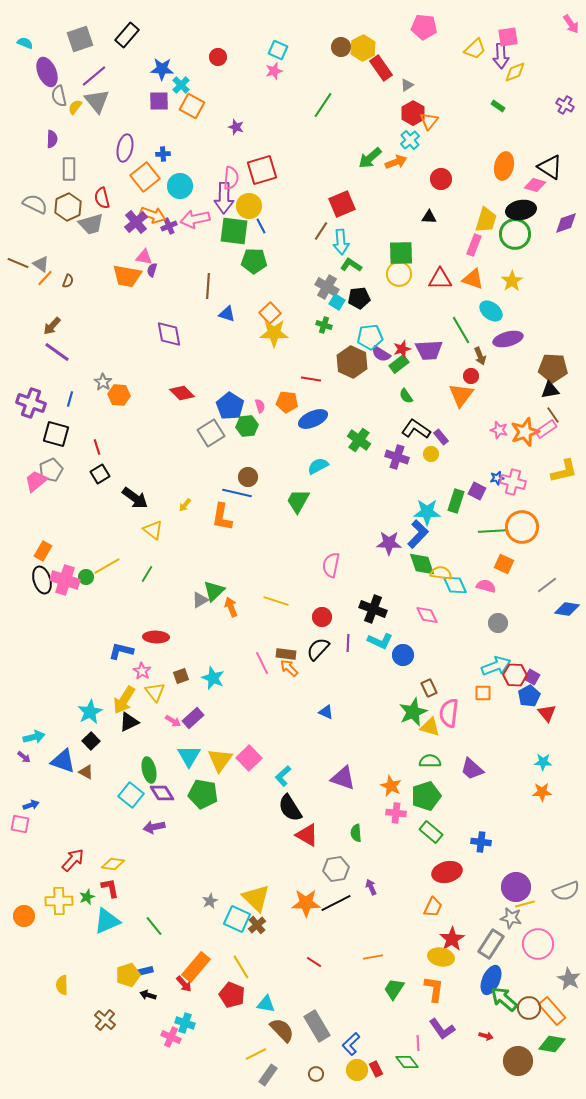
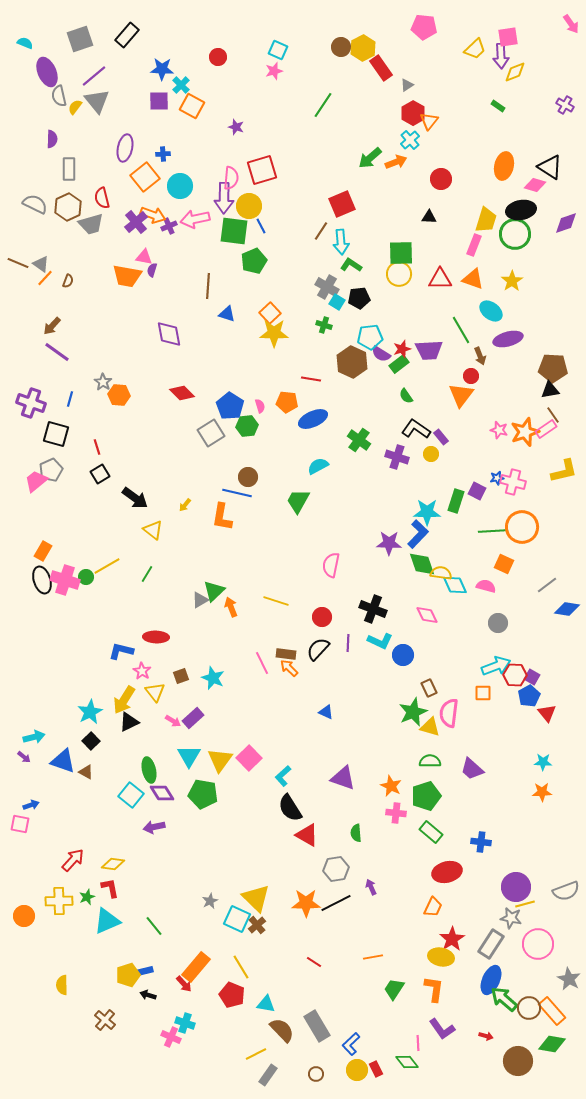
green pentagon at (254, 261): rotated 25 degrees counterclockwise
